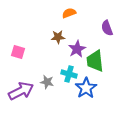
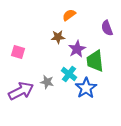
orange semicircle: moved 2 px down; rotated 16 degrees counterclockwise
cyan cross: rotated 21 degrees clockwise
